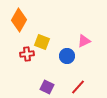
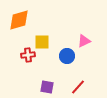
orange diamond: rotated 45 degrees clockwise
yellow square: rotated 21 degrees counterclockwise
red cross: moved 1 px right, 1 px down
purple square: rotated 16 degrees counterclockwise
